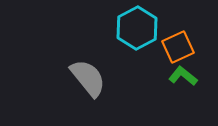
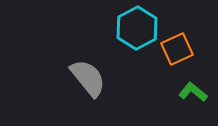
orange square: moved 1 px left, 2 px down
green L-shape: moved 10 px right, 16 px down
